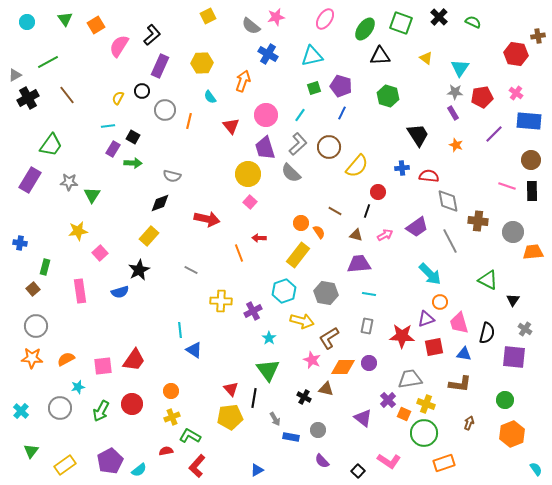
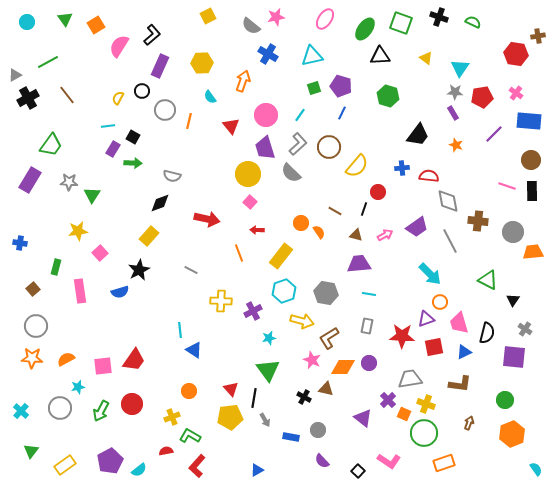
black cross at (439, 17): rotated 24 degrees counterclockwise
black trapezoid at (418, 135): rotated 70 degrees clockwise
black line at (367, 211): moved 3 px left, 2 px up
red arrow at (259, 238): moved 2 px left, 8 px up
yellow rectangle at (298, 255): moved 17 px left, 1 px down
green rectangle at (45, 267): moved 11 px right
cyan star at (269, 338): rotated 24 degrees clockwise
blue triangle at (464, 354): moved 2 px up; rotated 35 degrees counterclockwise
orange circle at (171, 391): moved 18 px right
gray arrow at (275, 419): moved 10 px left, 1 px down
